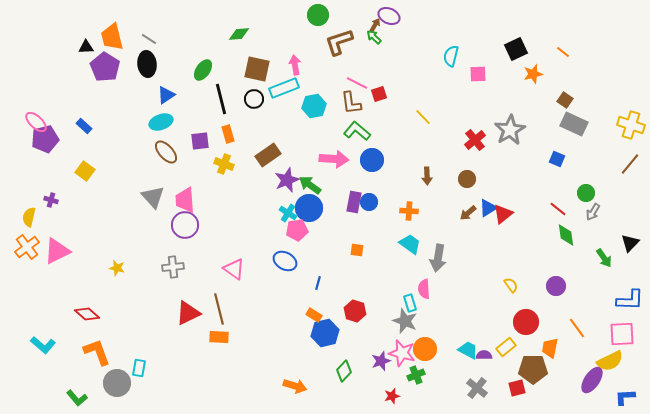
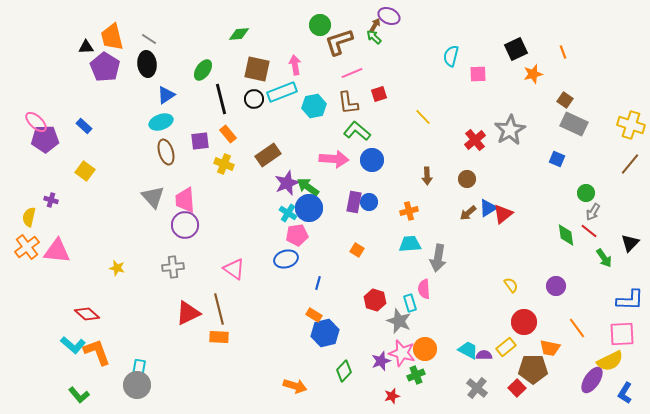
green circle at (318, 15): moved 2 px right, 10 px down
orange line at (563, 52): rotated 32 degrees clockwise
pink line at (357, 83): moved 5 px left, 10 px up; rotated 50 degrees counterclockwise
cyan rectangle at (284, 88): moved 2 px left, 4 px down
brown L-shape at (351, 103): moved 3 px left
orange rectangle at (228, 134): rotated 24 degrees counterclockwise
purple pentagon at (45, 139): rotated 12 degrees clockwise
brown ellipse at (166, 152): rotated 25 degrees clockwise
purple star at (287, 180): moved 3 px down
green arrow at (310, 185): moved 2 px left, 2 px down
red line at (558, 209): moved 31 px right, 22 px down
orange cross at (409, 211): rotated 18 degrees counterclockwise
pink pentagon at (297, 230): moved 5 px down
cyan trapezoid at (410, 244): rotated 40 degrees counterclockwise
orange square at (357, 250): rotated 24 degrees clockwise
pink triangle at (57, 251): rotated 32 degrees clockwise
blue ellipse at (285, 261): moved 1 px right, 2 px up; rotated 45 degrees counterclockwise
red hexagon at (355, 311): moved 20 px right, 11 px up
gray star at (405, 321): moved 6 px left
red circle at (526, 322): moved 2 px left
cyan L-shape at (43, 345): moved 30 px right
orange trapezoid at (550, 348): rotated 90 degrees counterclockwise
gray circle at (117, 383): moved 20 px right, 2 px down
red square at (517, 388): rotated 30 degrees counterclockwise
blue L-shape at (625, 397): moved 4 px up; rotated 55 degrees counterclockwise
green L-shape at (77, 398): moved 2 px right, 3 px up
